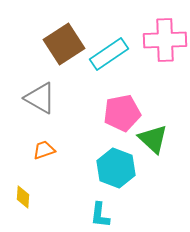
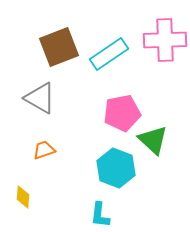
brown square: moved 5 px left, 3 px down; rotated 12 degrees clockwise
green triangle: moved 1 px down
